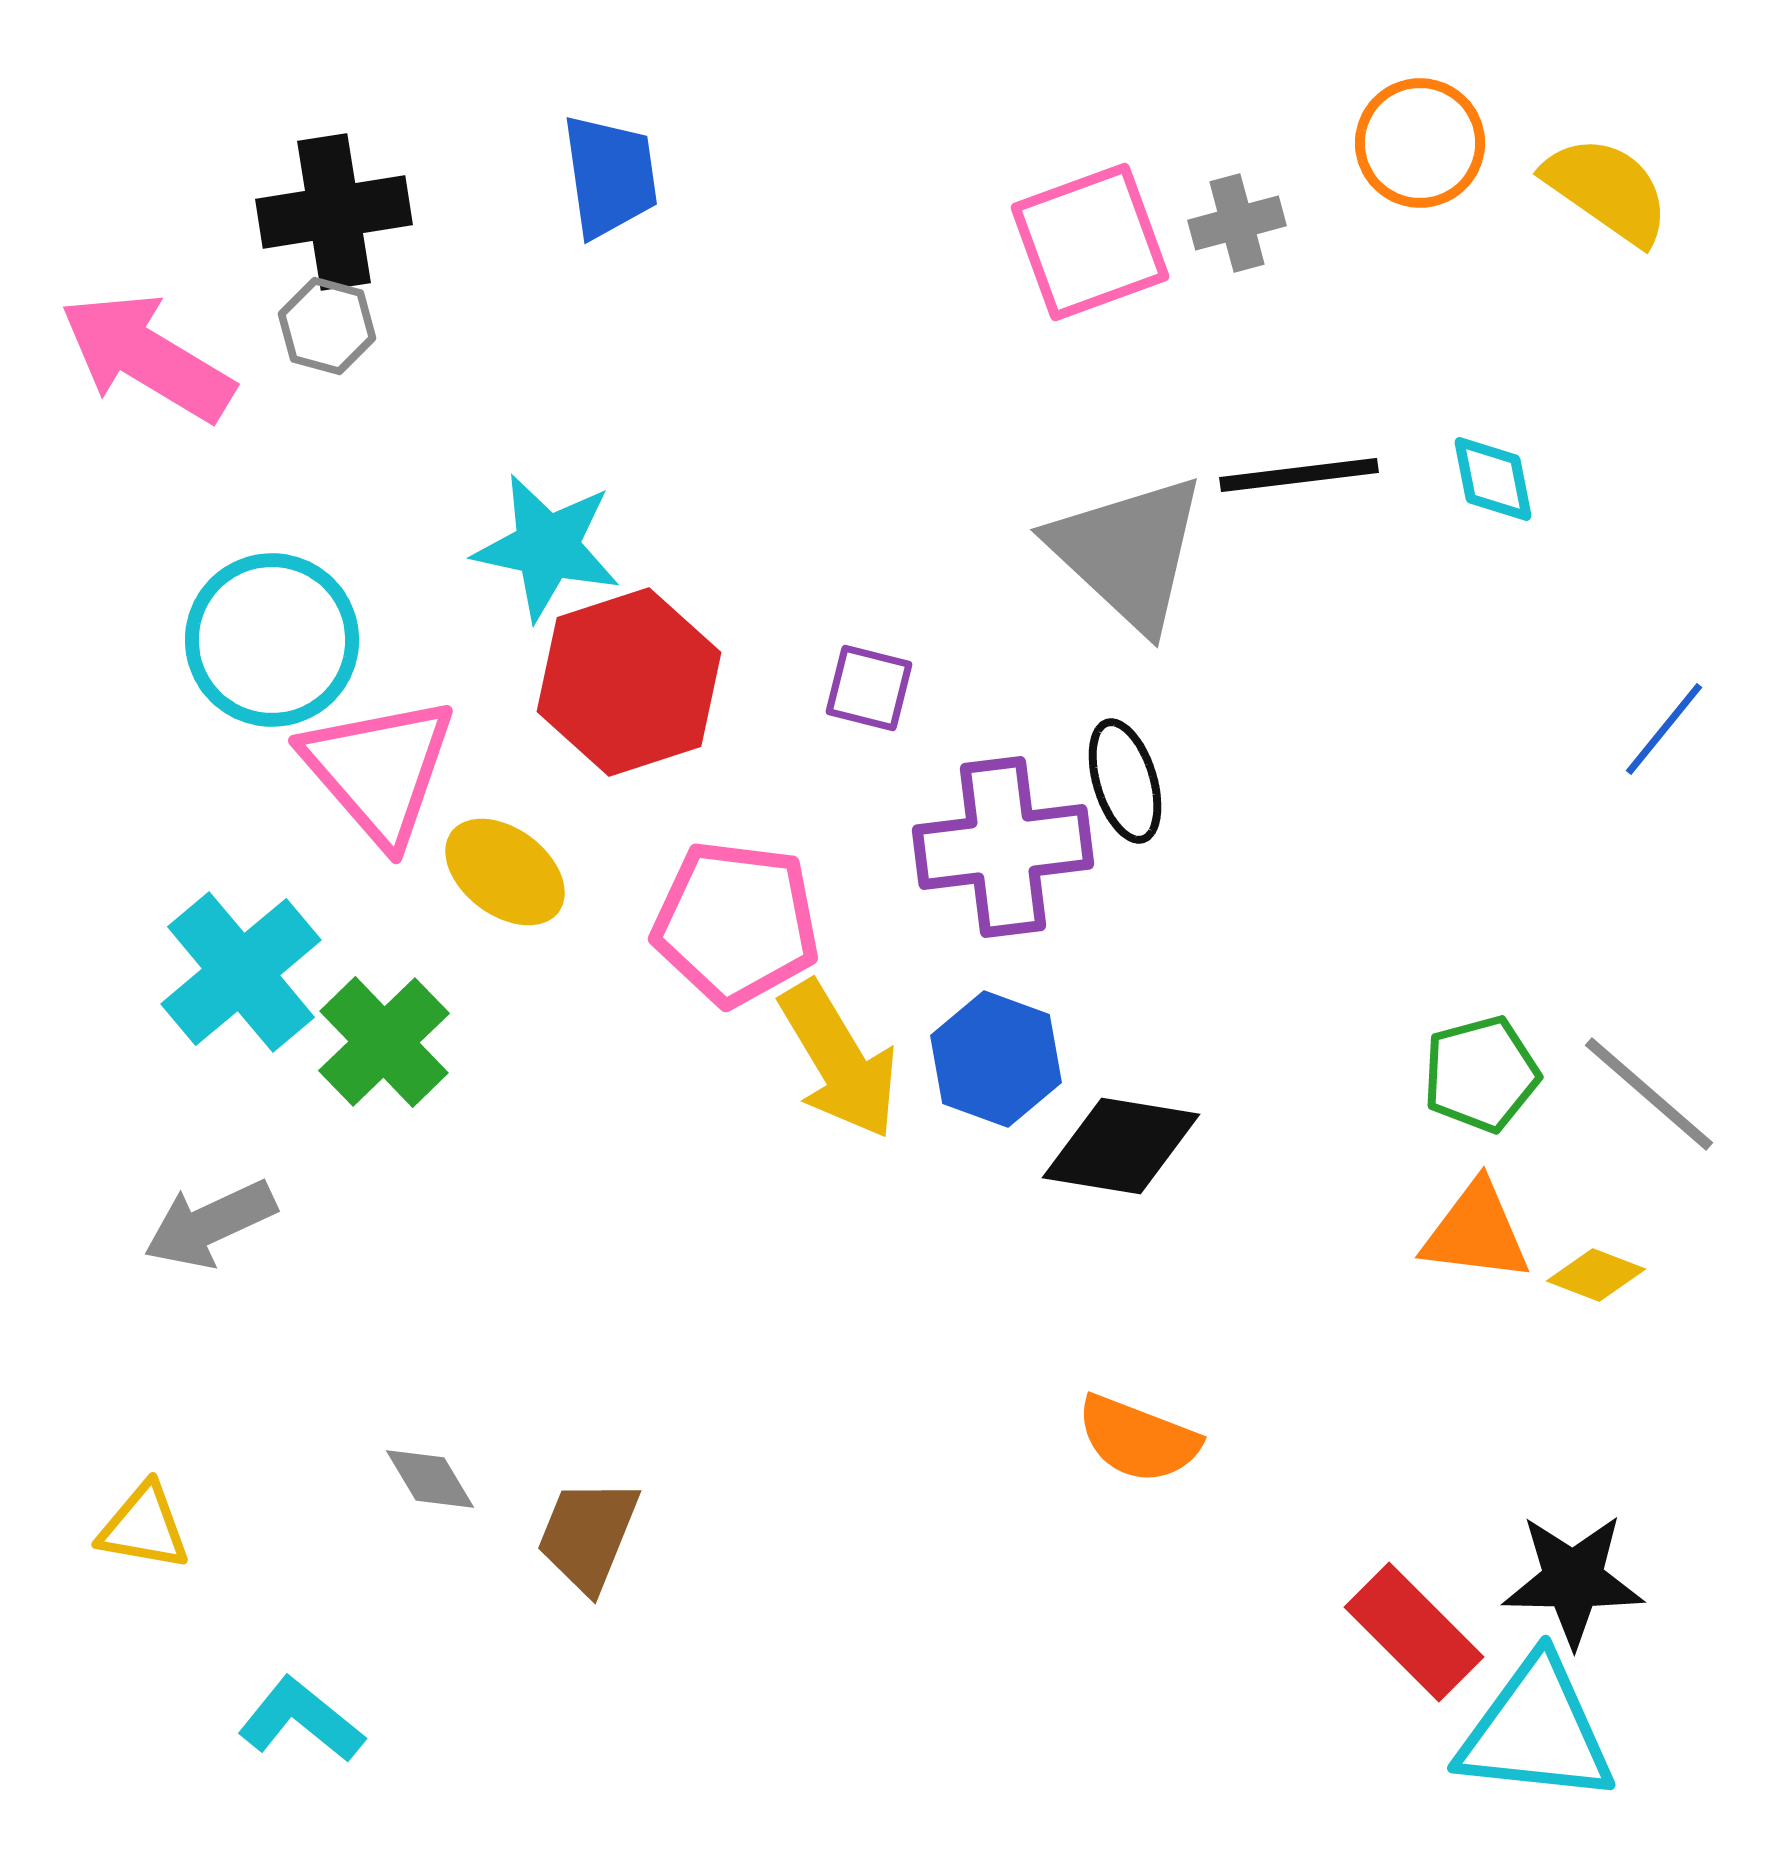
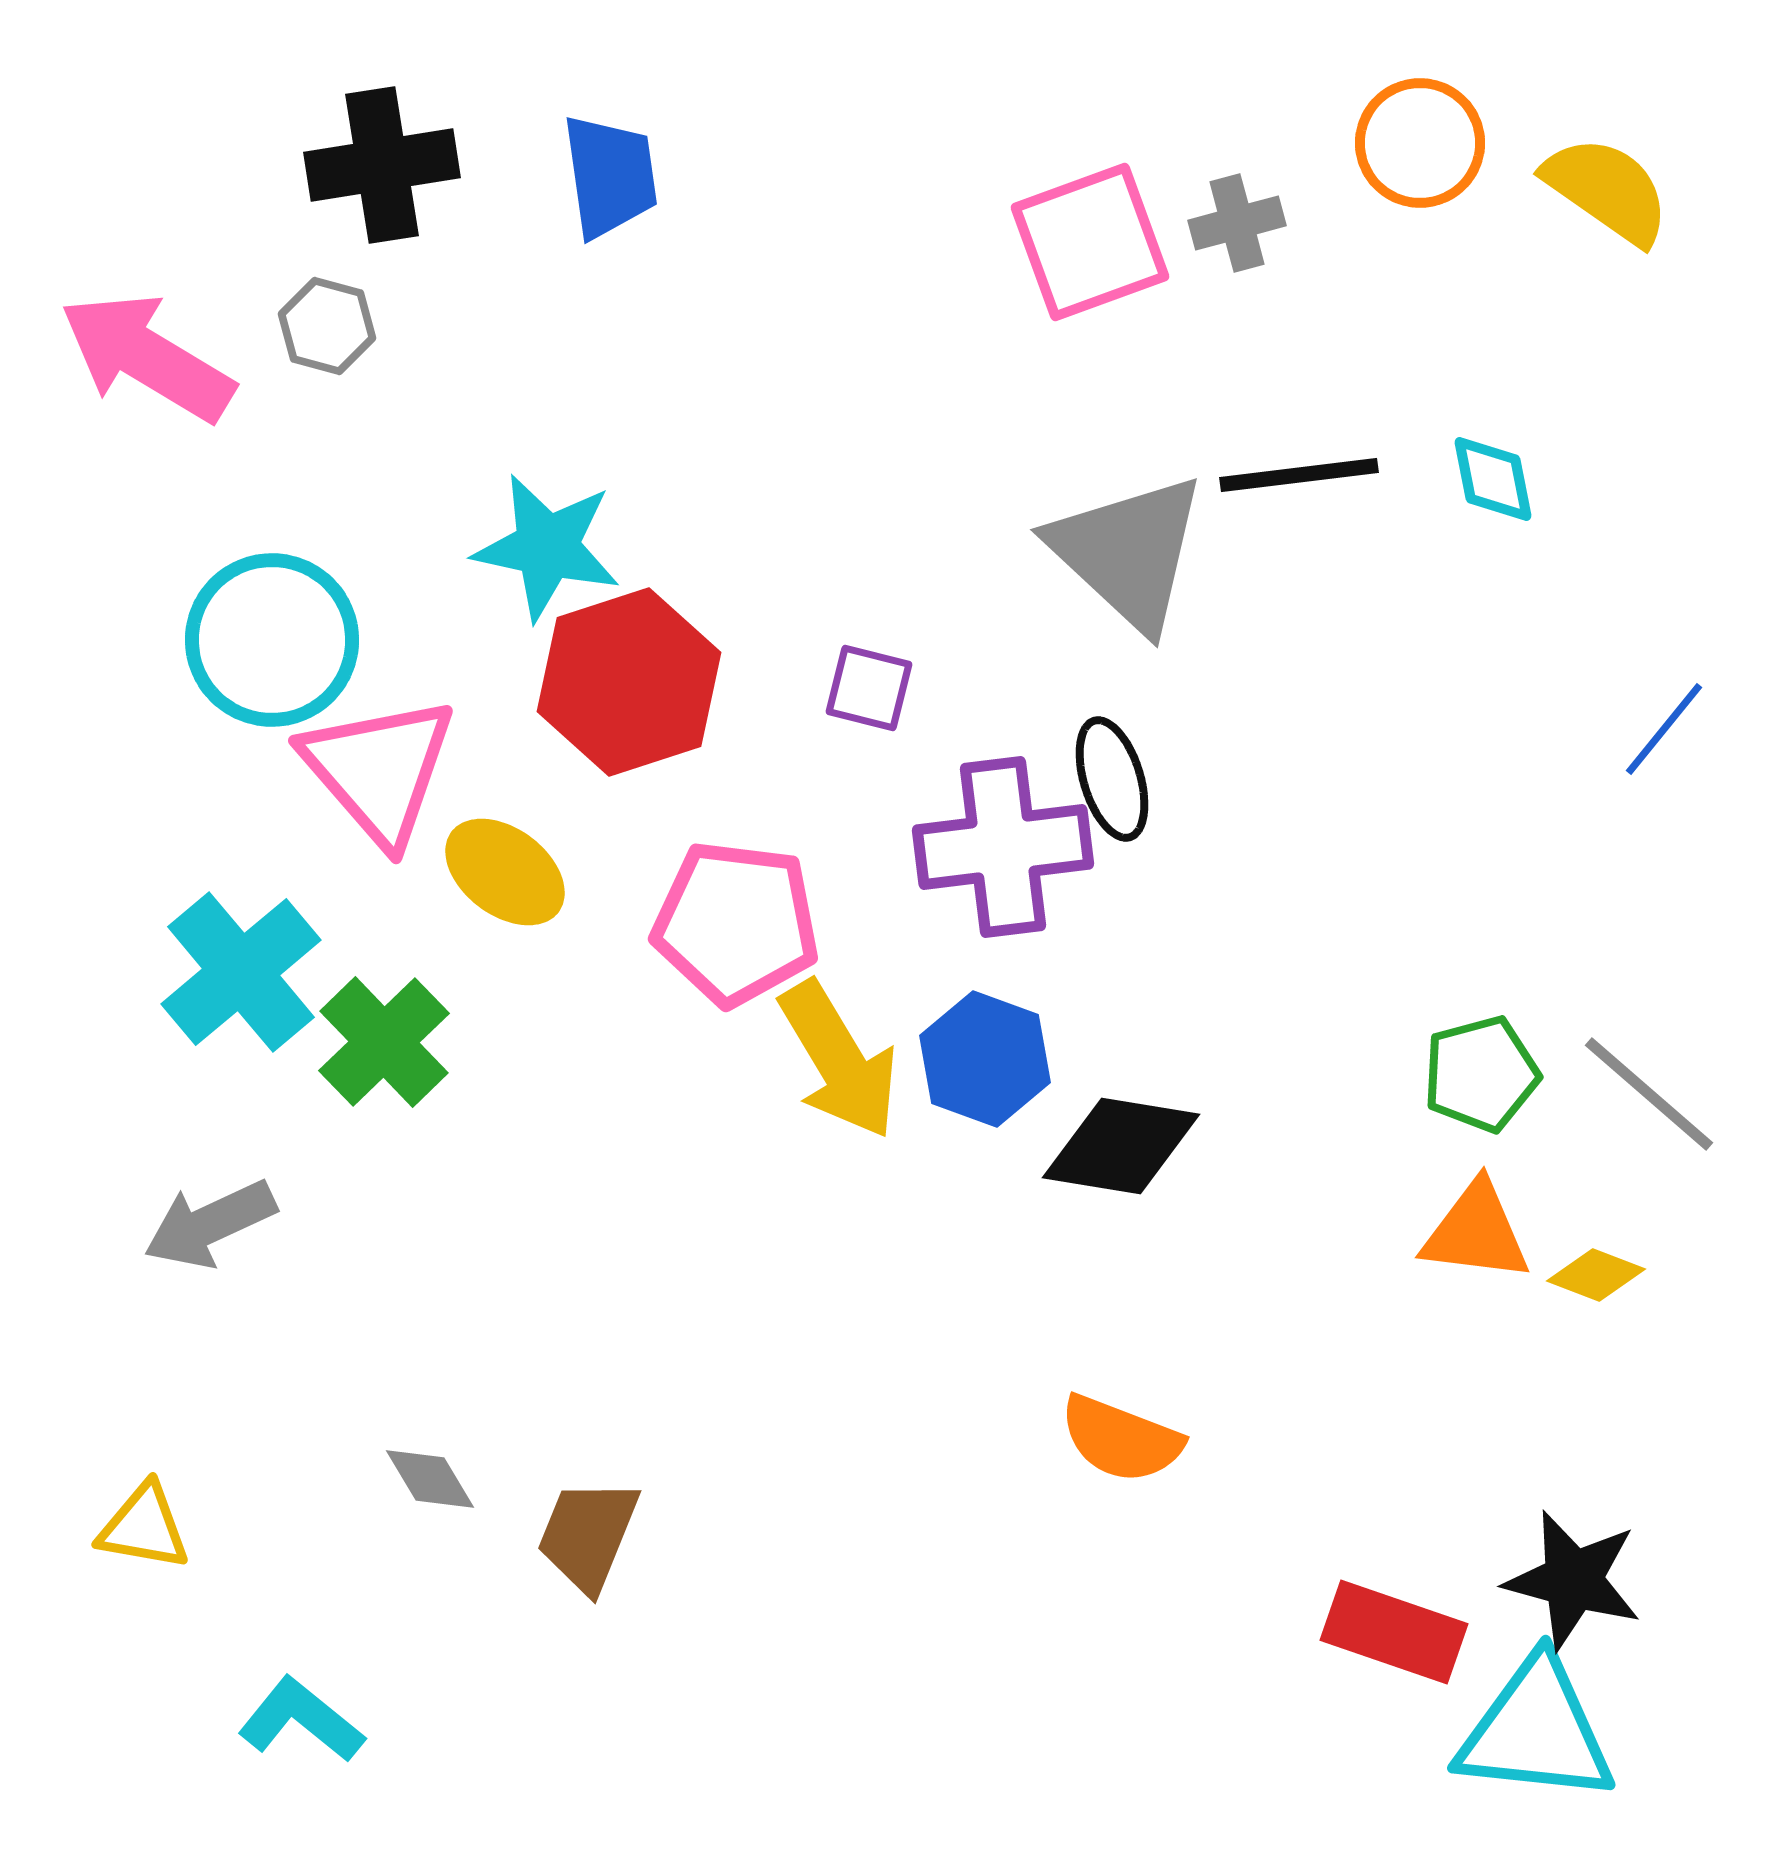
black cross: moved 48 px right, 47 px up
black ellipse: moved 13 px left, 2 px up
blue hexagon: moved 11 px left
orange semicircle: moved 17 px left
black star: rotated 14 degrees clockwise
red rectangle: moved 20 px left; rotated 26 degrees counterclockwise
